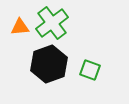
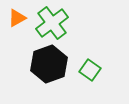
orange triangle: moved 3 px left, 9 px up; rotated 24 degrees counterclockwise
green square: rotated 15 degrees clockwise
